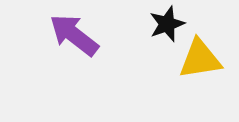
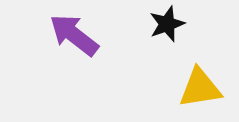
yellow triangle: moved 29 px down
